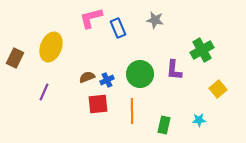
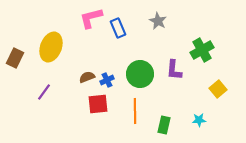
gray star: moved 3 px right, 1 px down; rotated 18 degrees clockwise
purple line: rotated 12 degrees clockwise
orange line: moved 3 px right
